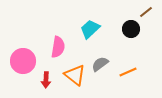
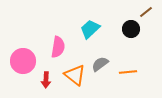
orange line: rotated 18 degrees clockwise
